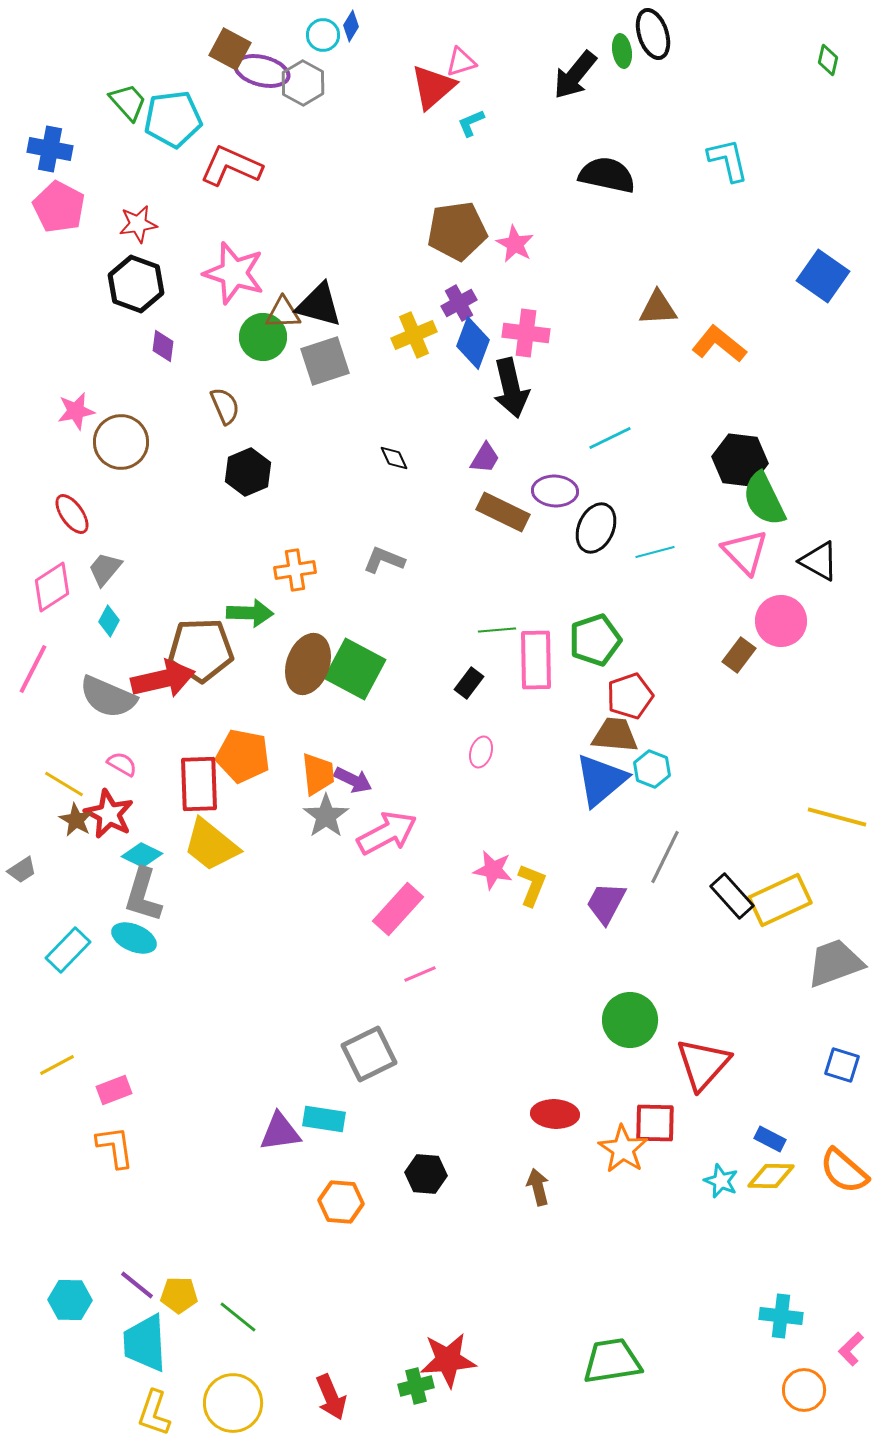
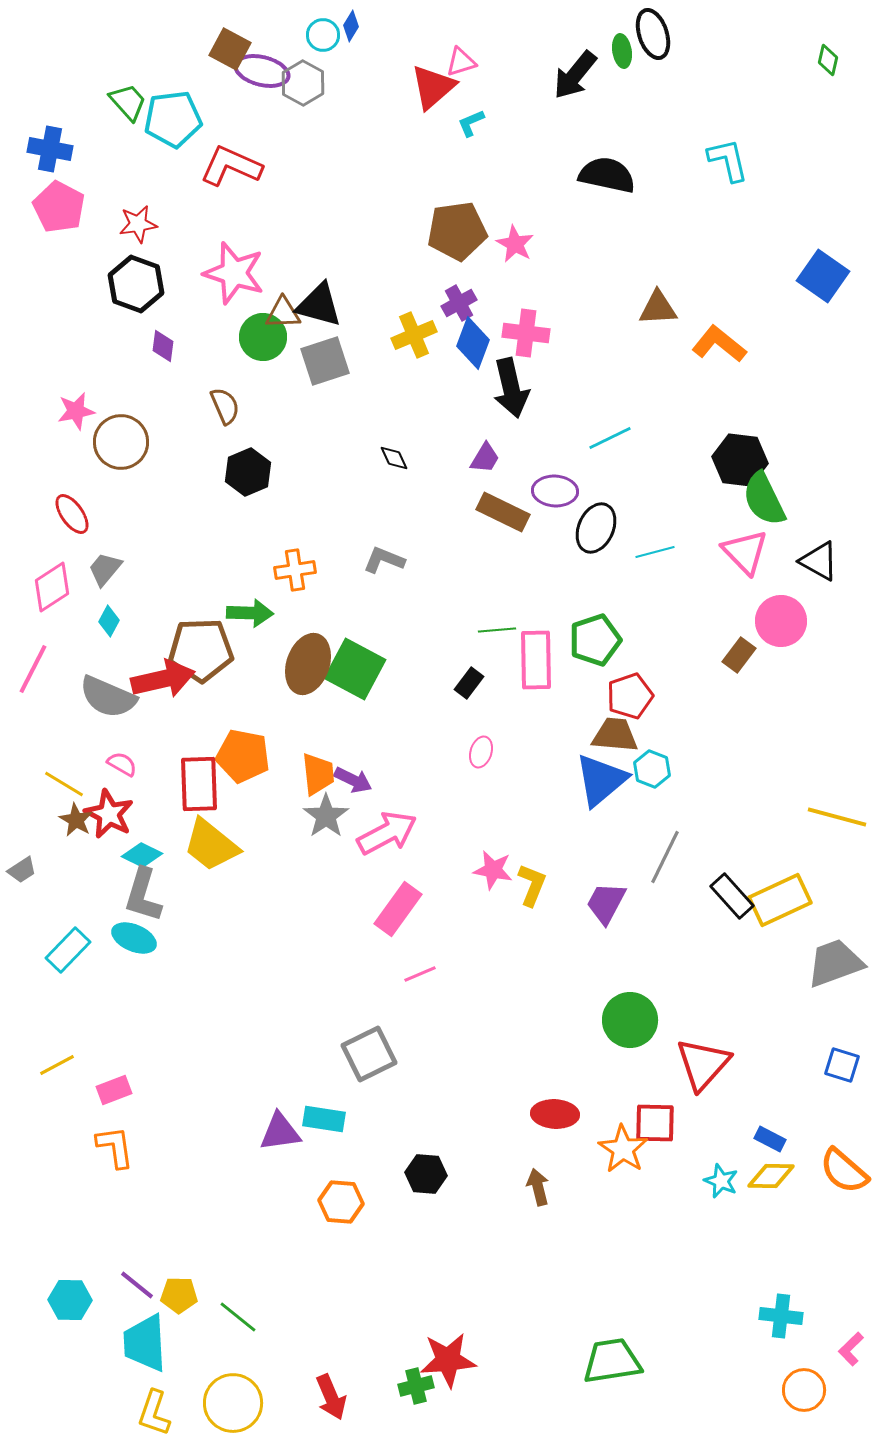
pink rectangle at (398, 909): rotated 6 degrees counterclockwise
